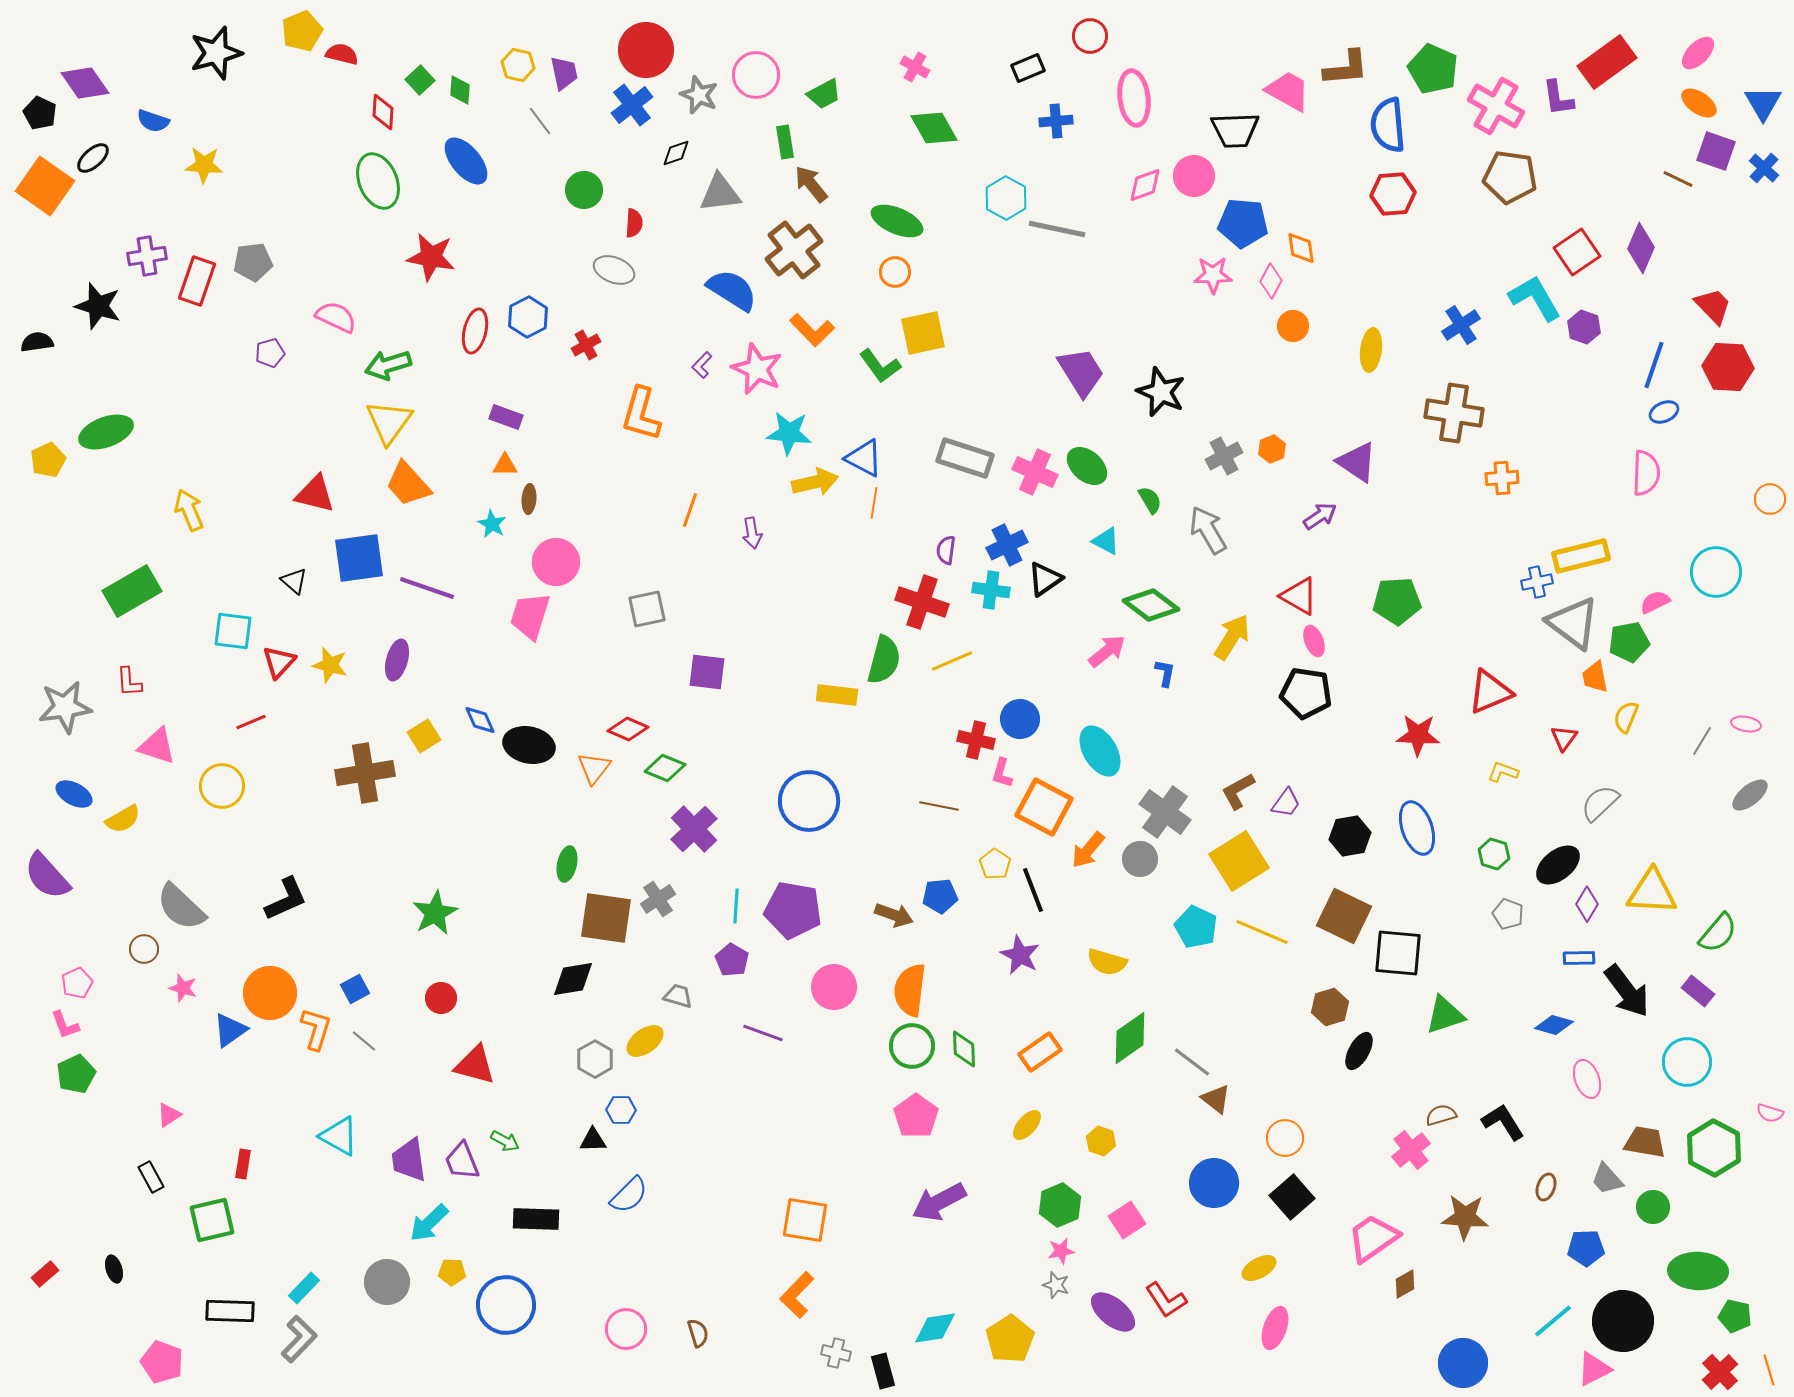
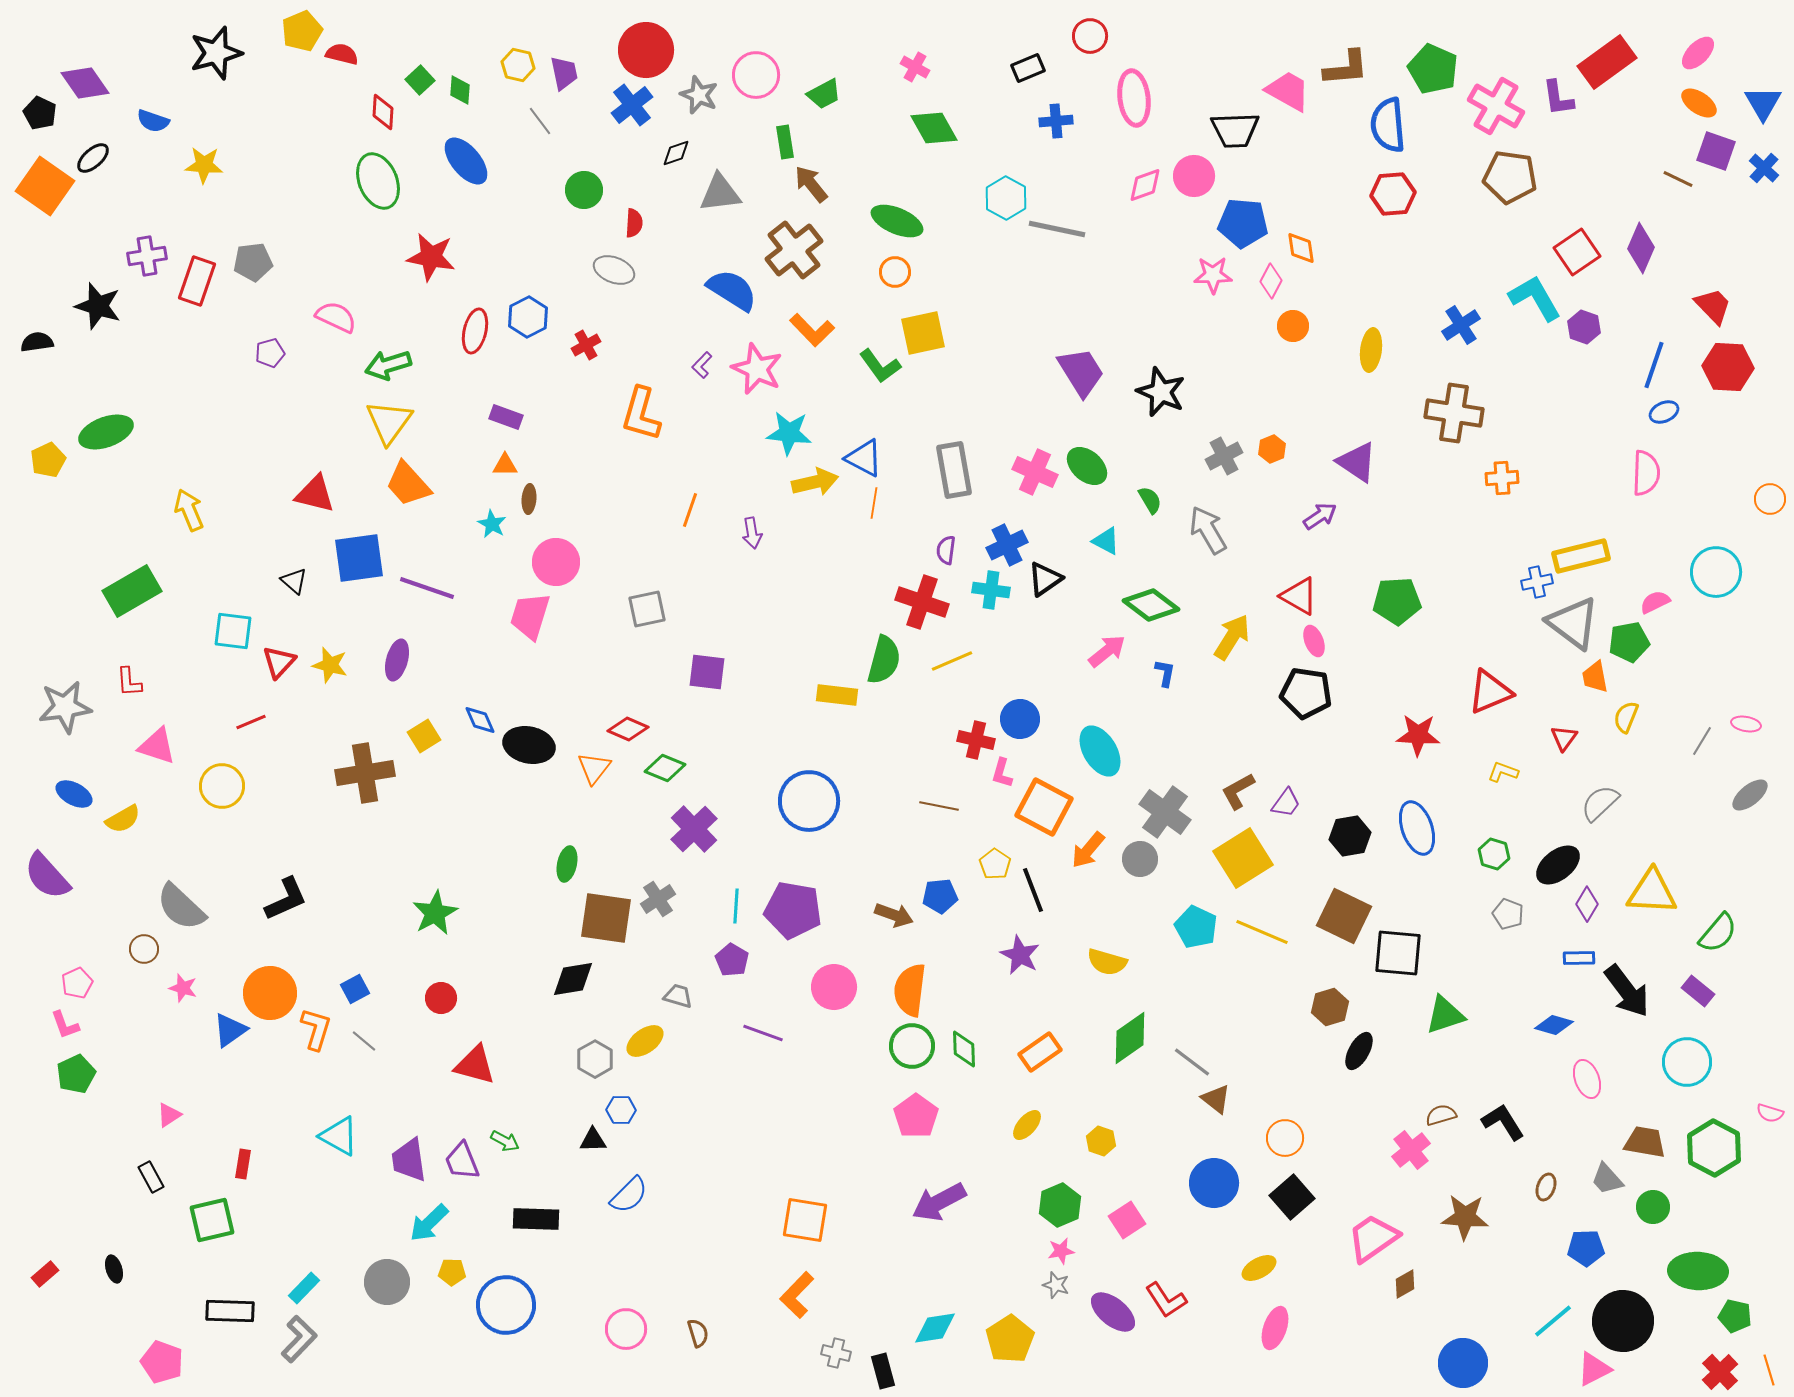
gray rectangle at (965, 458): moved 11 px left, 12 px down; rotated 62 degrees clockwise
yellow square at (1239, 861): moved 4 px right, 3 px up
